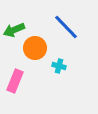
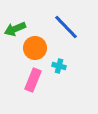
green arrow: moved 1 px right, 1 px up
pink rectangle: moved 18 px right, 1 px up
